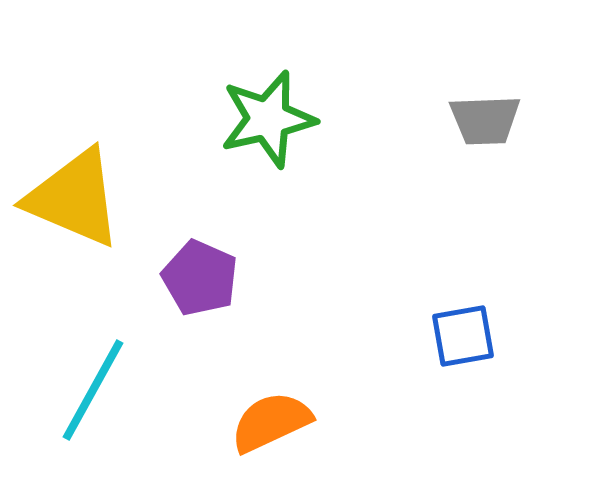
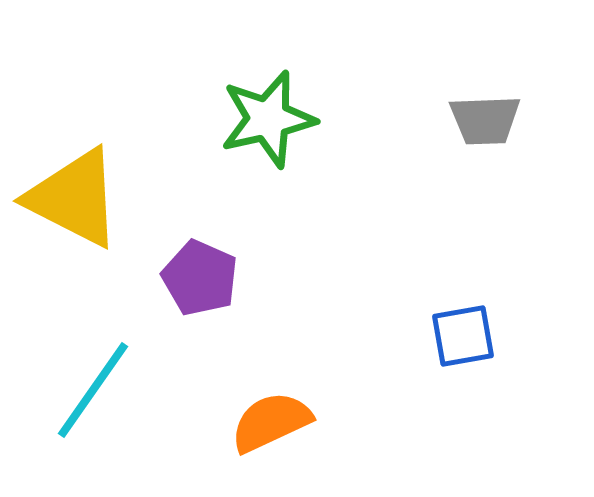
yellow triangle: rotated 4 degrees clockwise
cyan line: rotated 6 degrees clockwise
